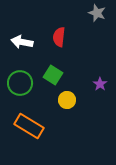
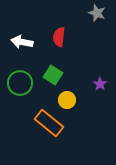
orange rectangle: moved 20 px right, 3 px up; rotated 8 degrees clockwise
